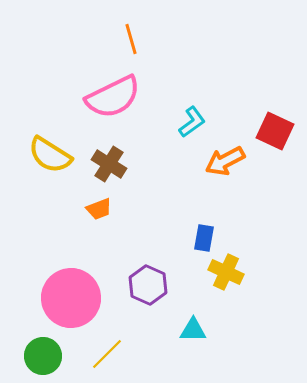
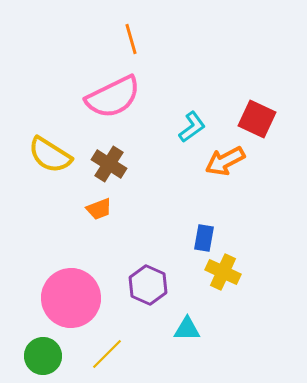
cyan L-shape: moved 5 px down
red square: moved 18 px left, 12 px up
yellow cross: moved 3 px left
cyan triangle: moved 6 px left, 1 px up
